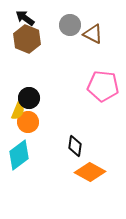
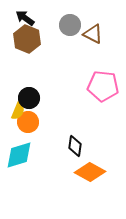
cyan diamond: rotated 20 degrees clockwise
